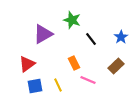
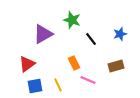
blue star: moved 1 px left, 3 px up; rotated 16 degrees clockwise
brown rectangle: rotated 28 degrees clockwise
